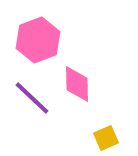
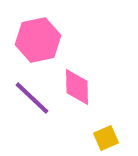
pink hexagon: rotated 9 degrees clockwise
pink diamond: moved 3 px down
